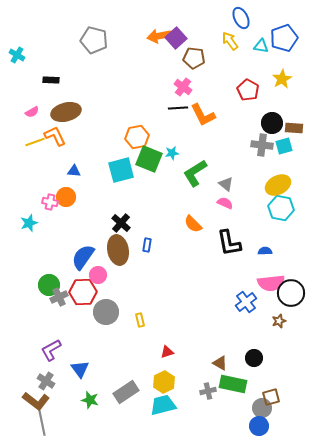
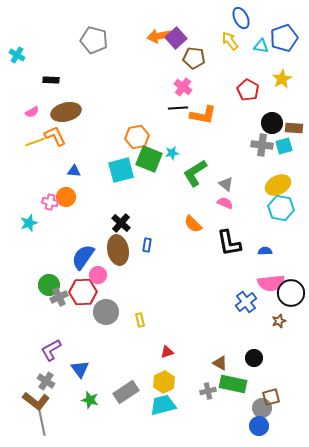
orange L-shape at (203, 115): rotated 52 degrees counterclockwise
